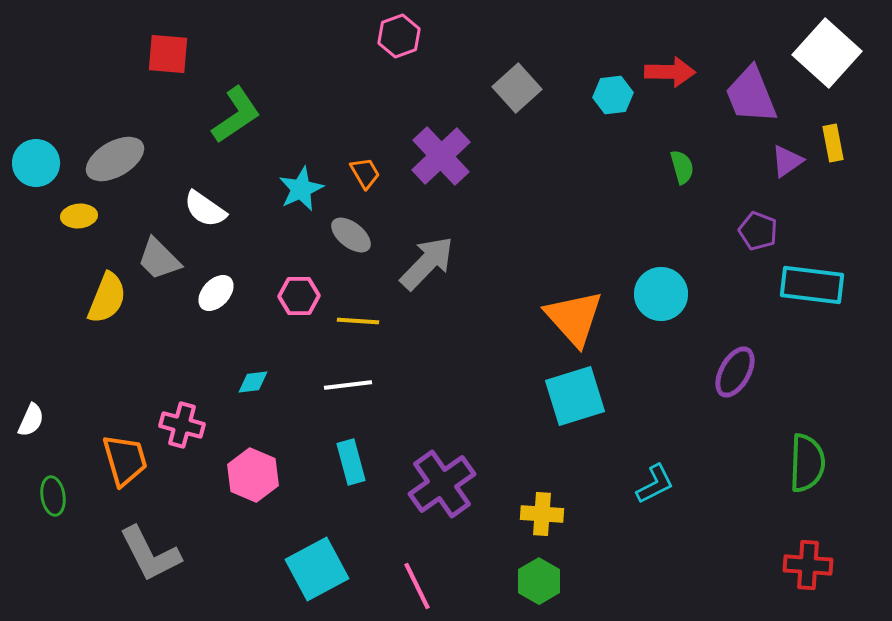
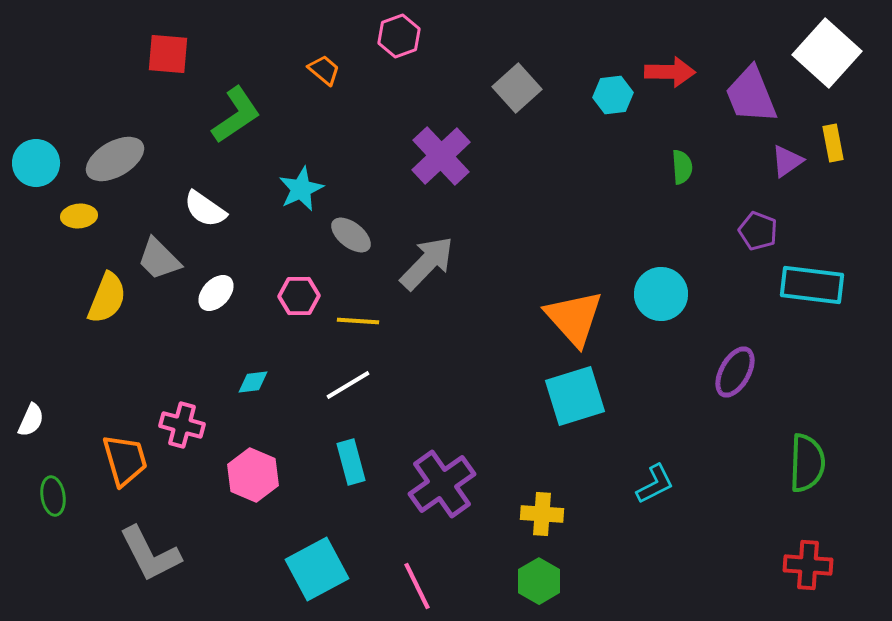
green semicircle at (682, 167): rotated 12 degrees clockwise
orange trapezoid at (365, 173): moved 41 px left, 103 px up; rotated 20 degrees counterclockwise
white line at (348, 385): rotated 24 degrees counterclockwise
